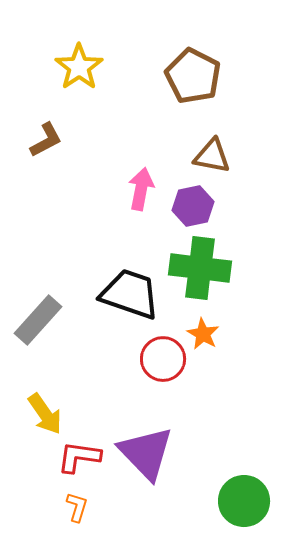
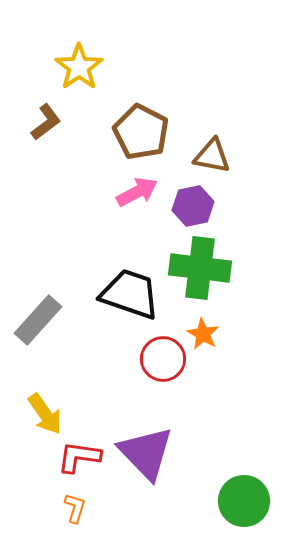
brown pentagon: moved 52 px left, 56 px down
brown L-shape: moved 18 px up; rotated 9 degrees counterclockwise
pink arrow: moved 4 px left, 3 px down; rotated 51 degrees clockwise
orange L-shape: moved 2 px left, 1 px down
